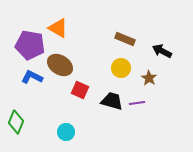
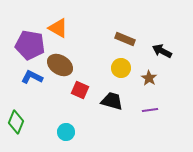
purple line: moved 13 px right, 7 px down
